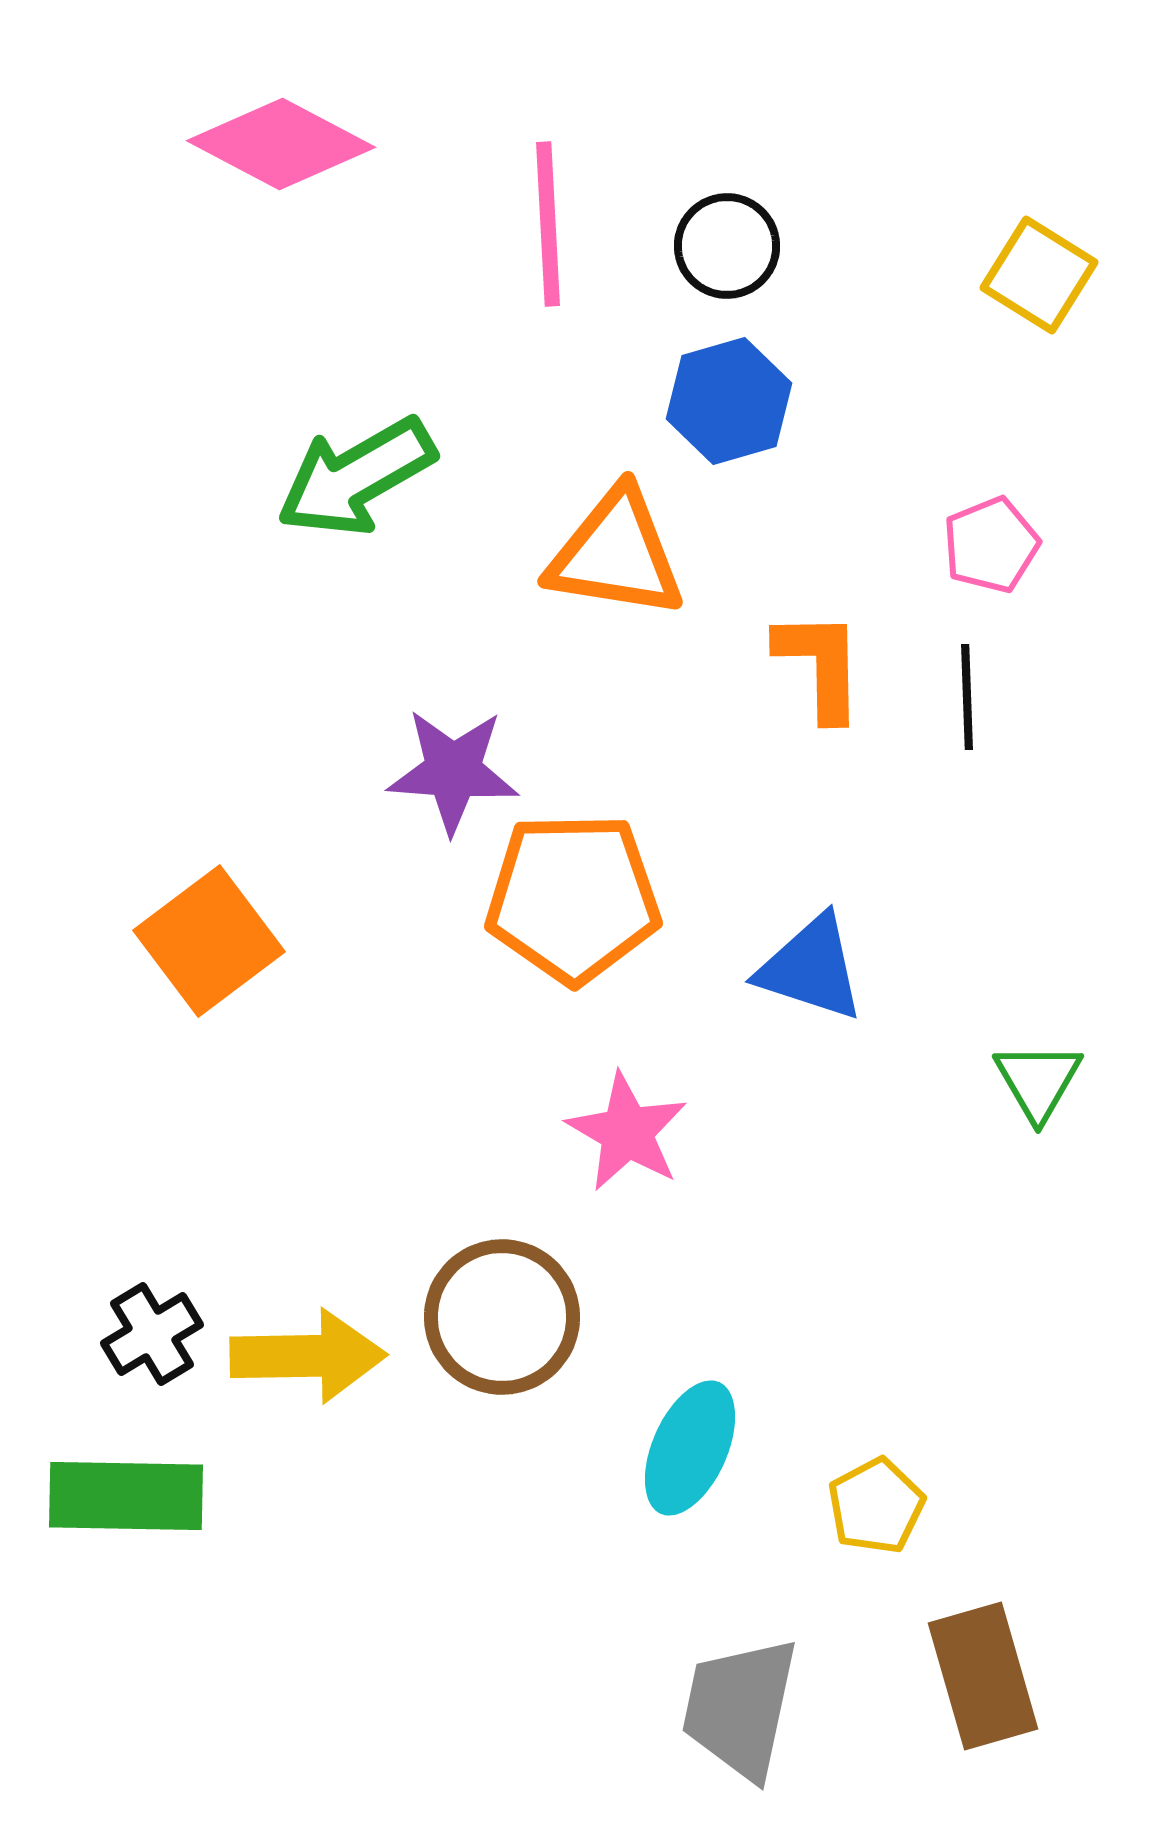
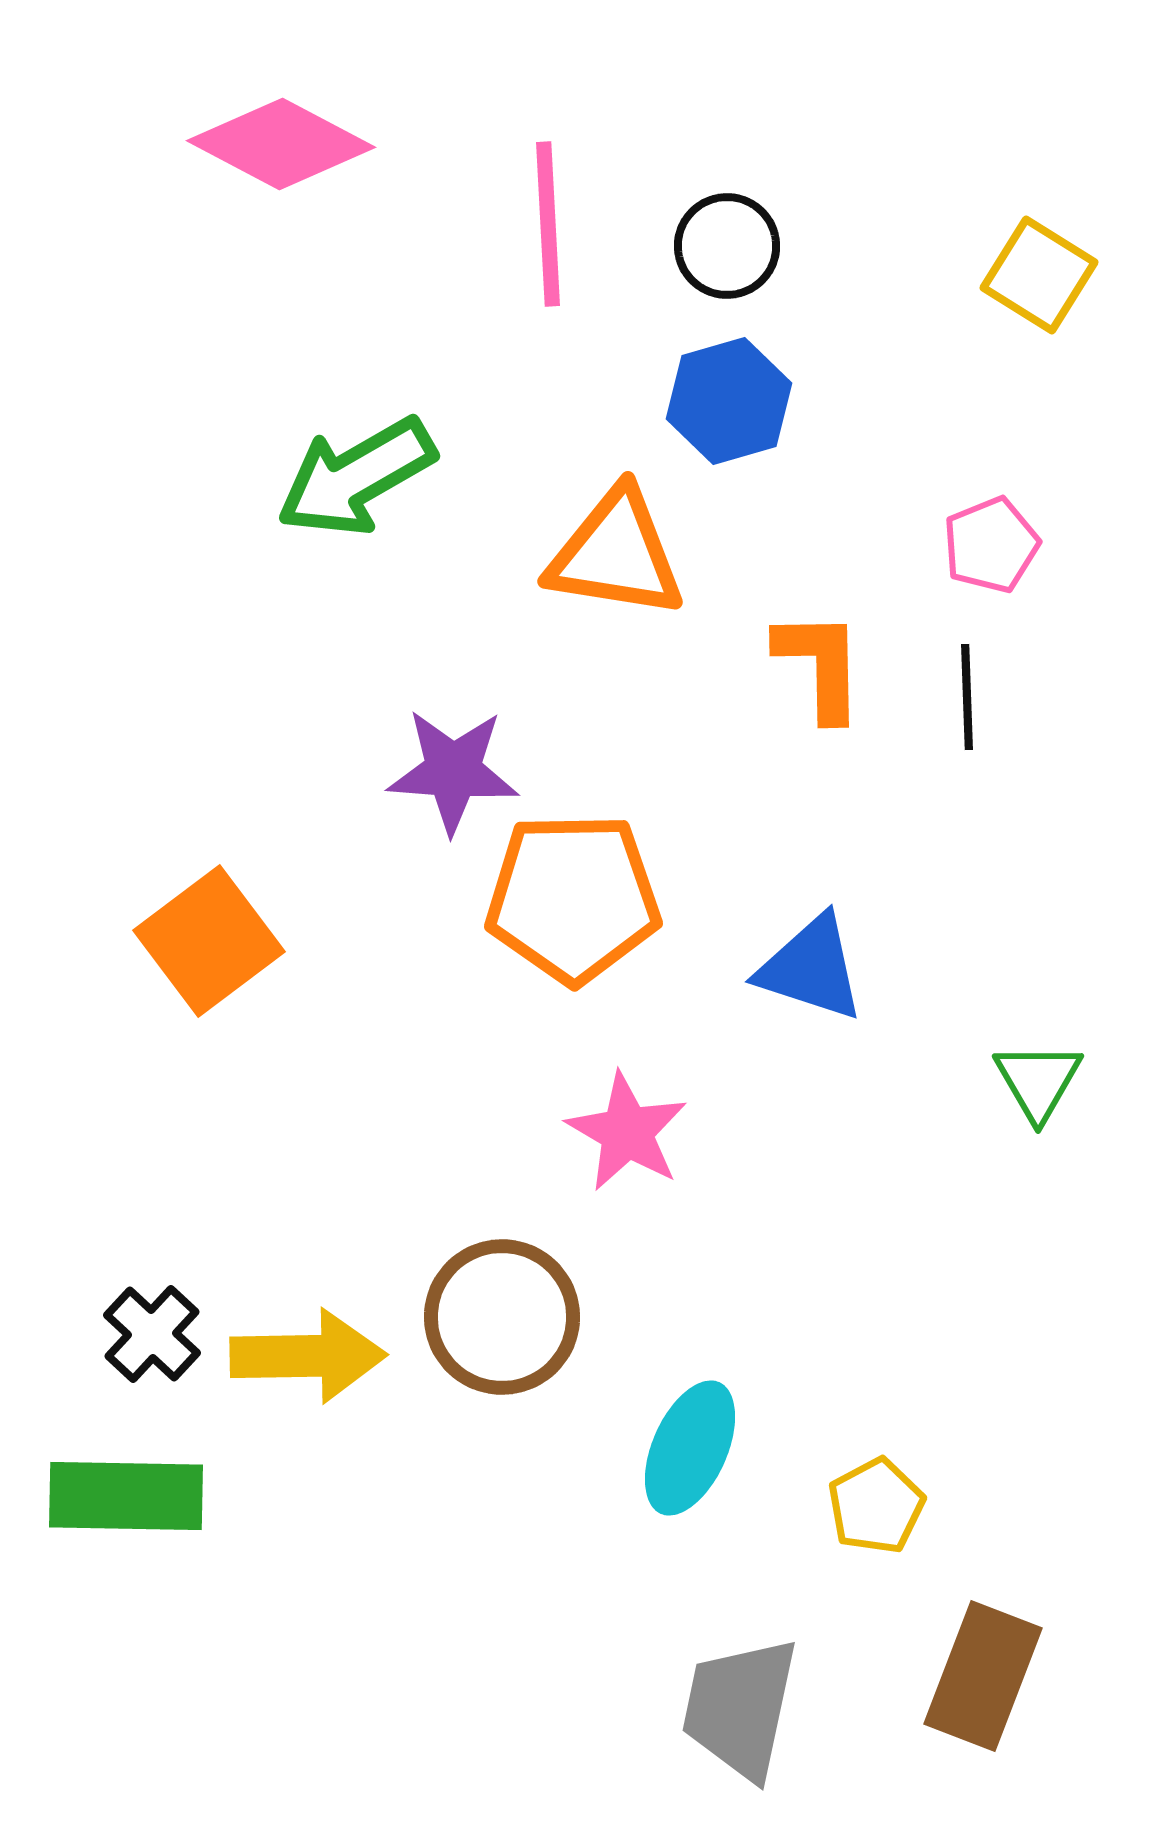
black cross: rotated 16 degrees counterclockwise
brown rectangle: rotated 37 degrees clockwise
